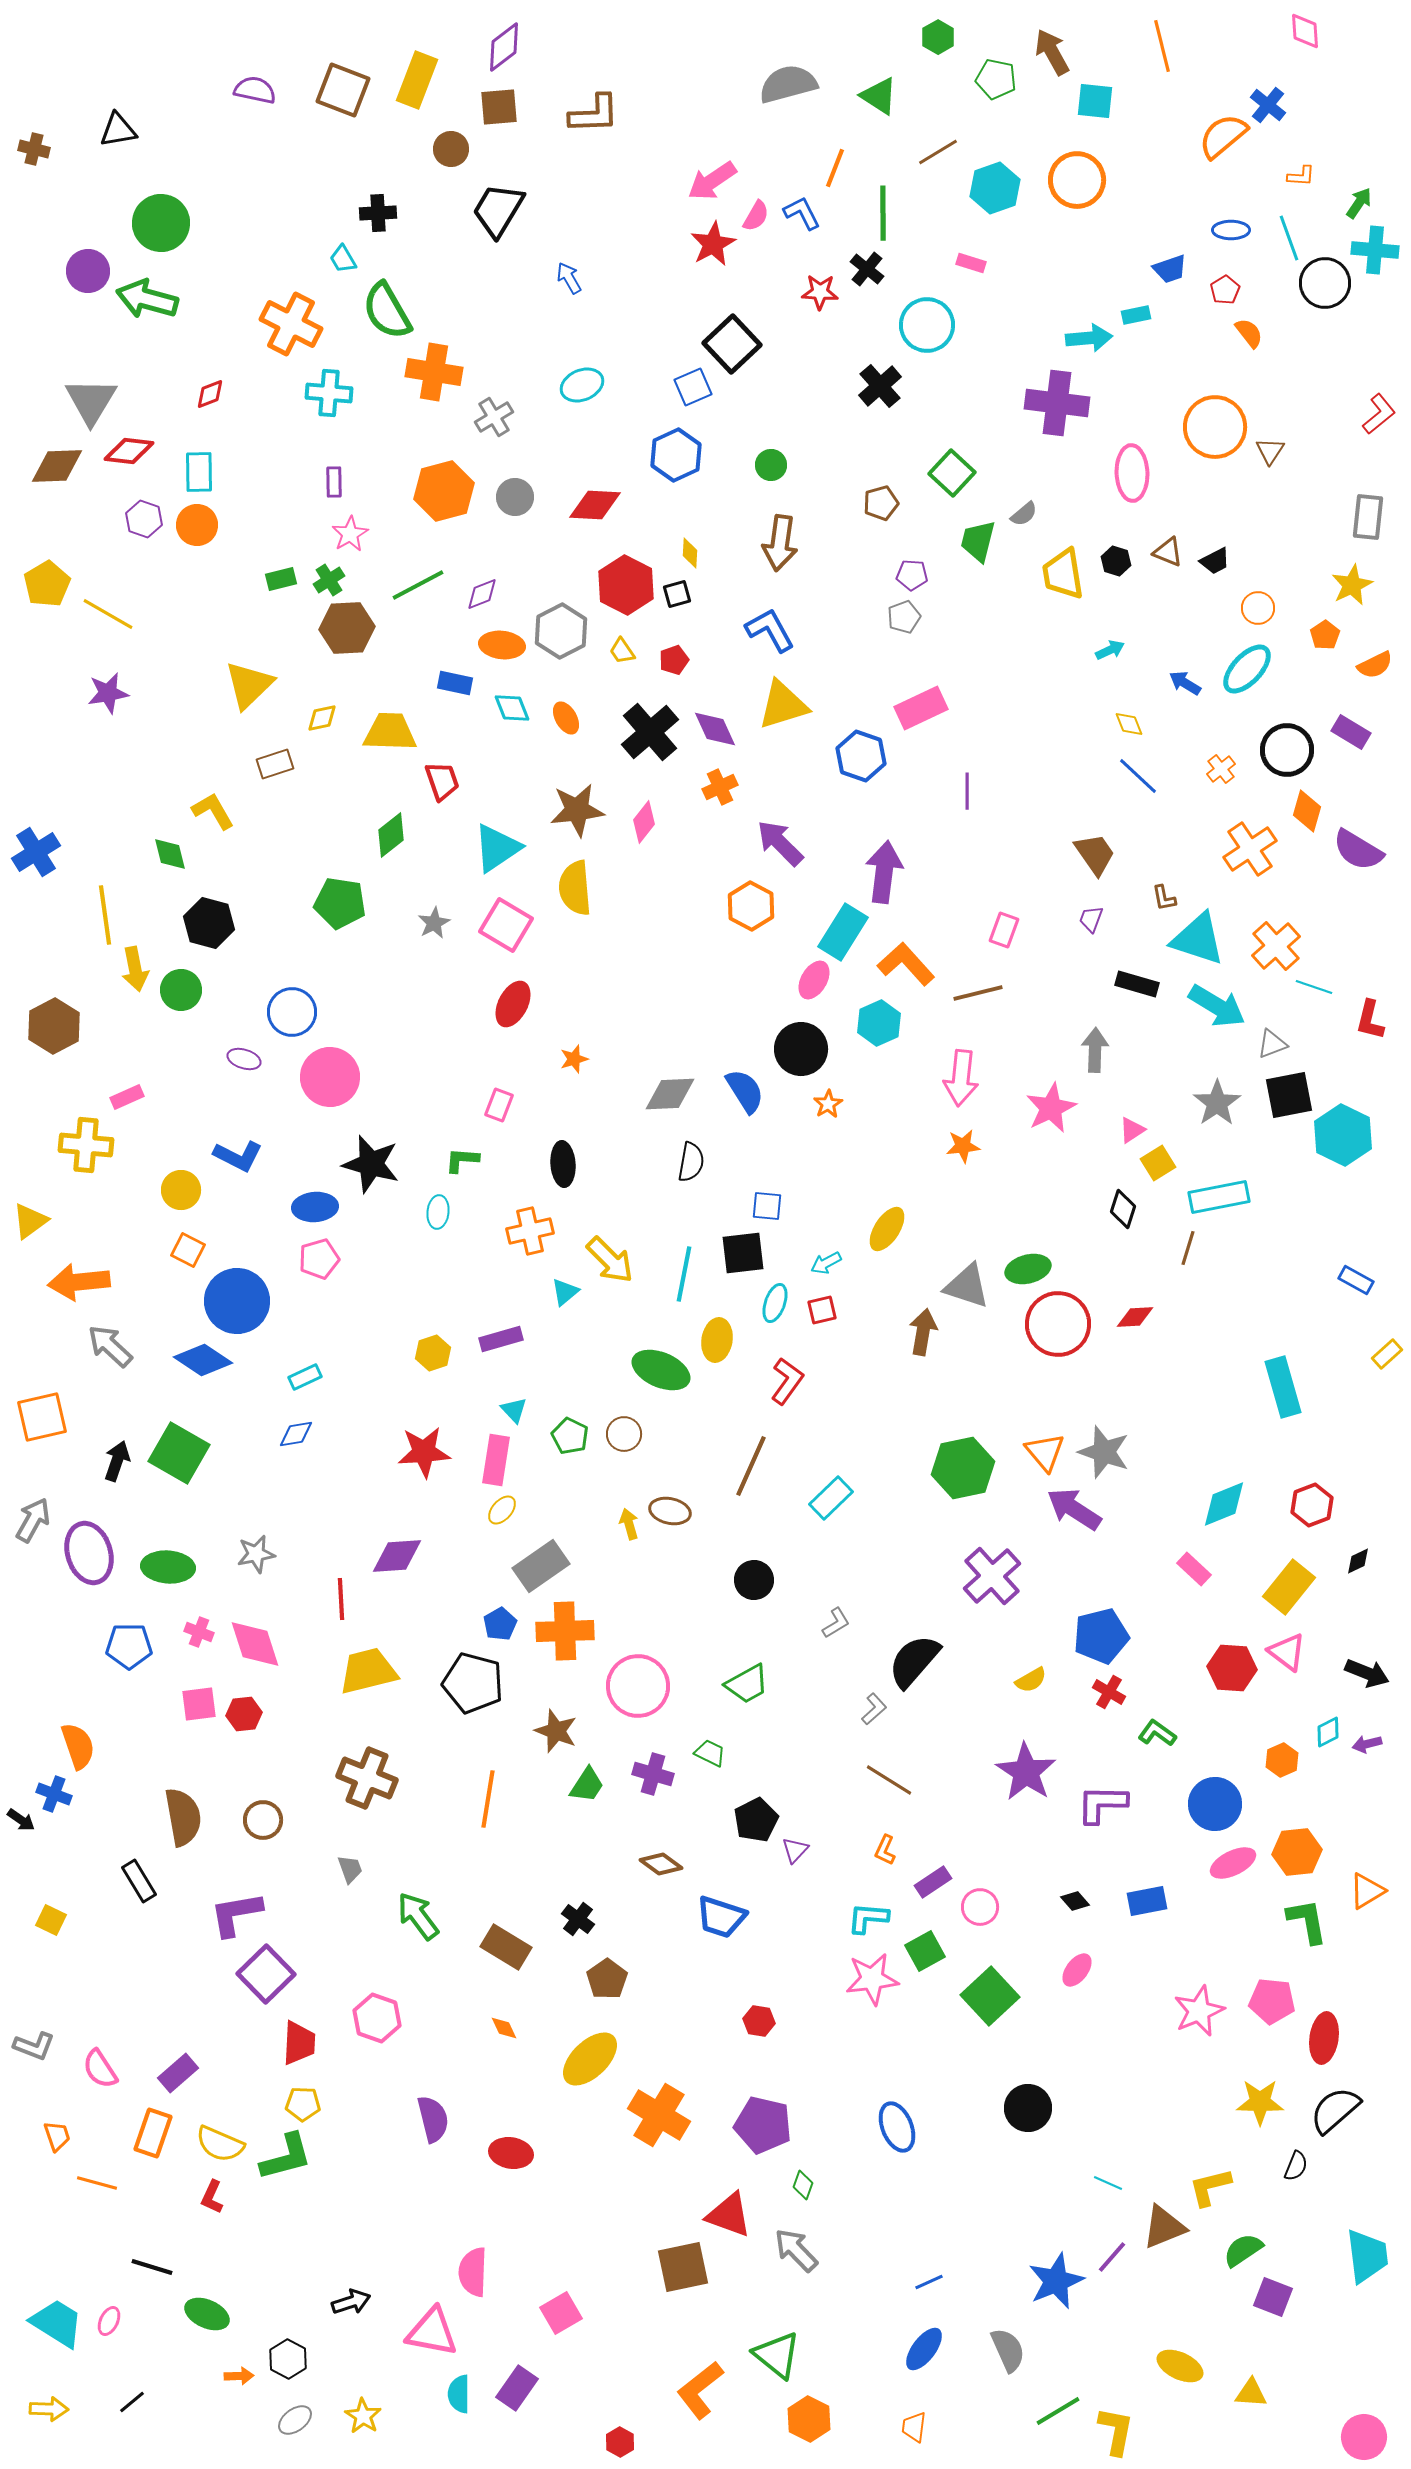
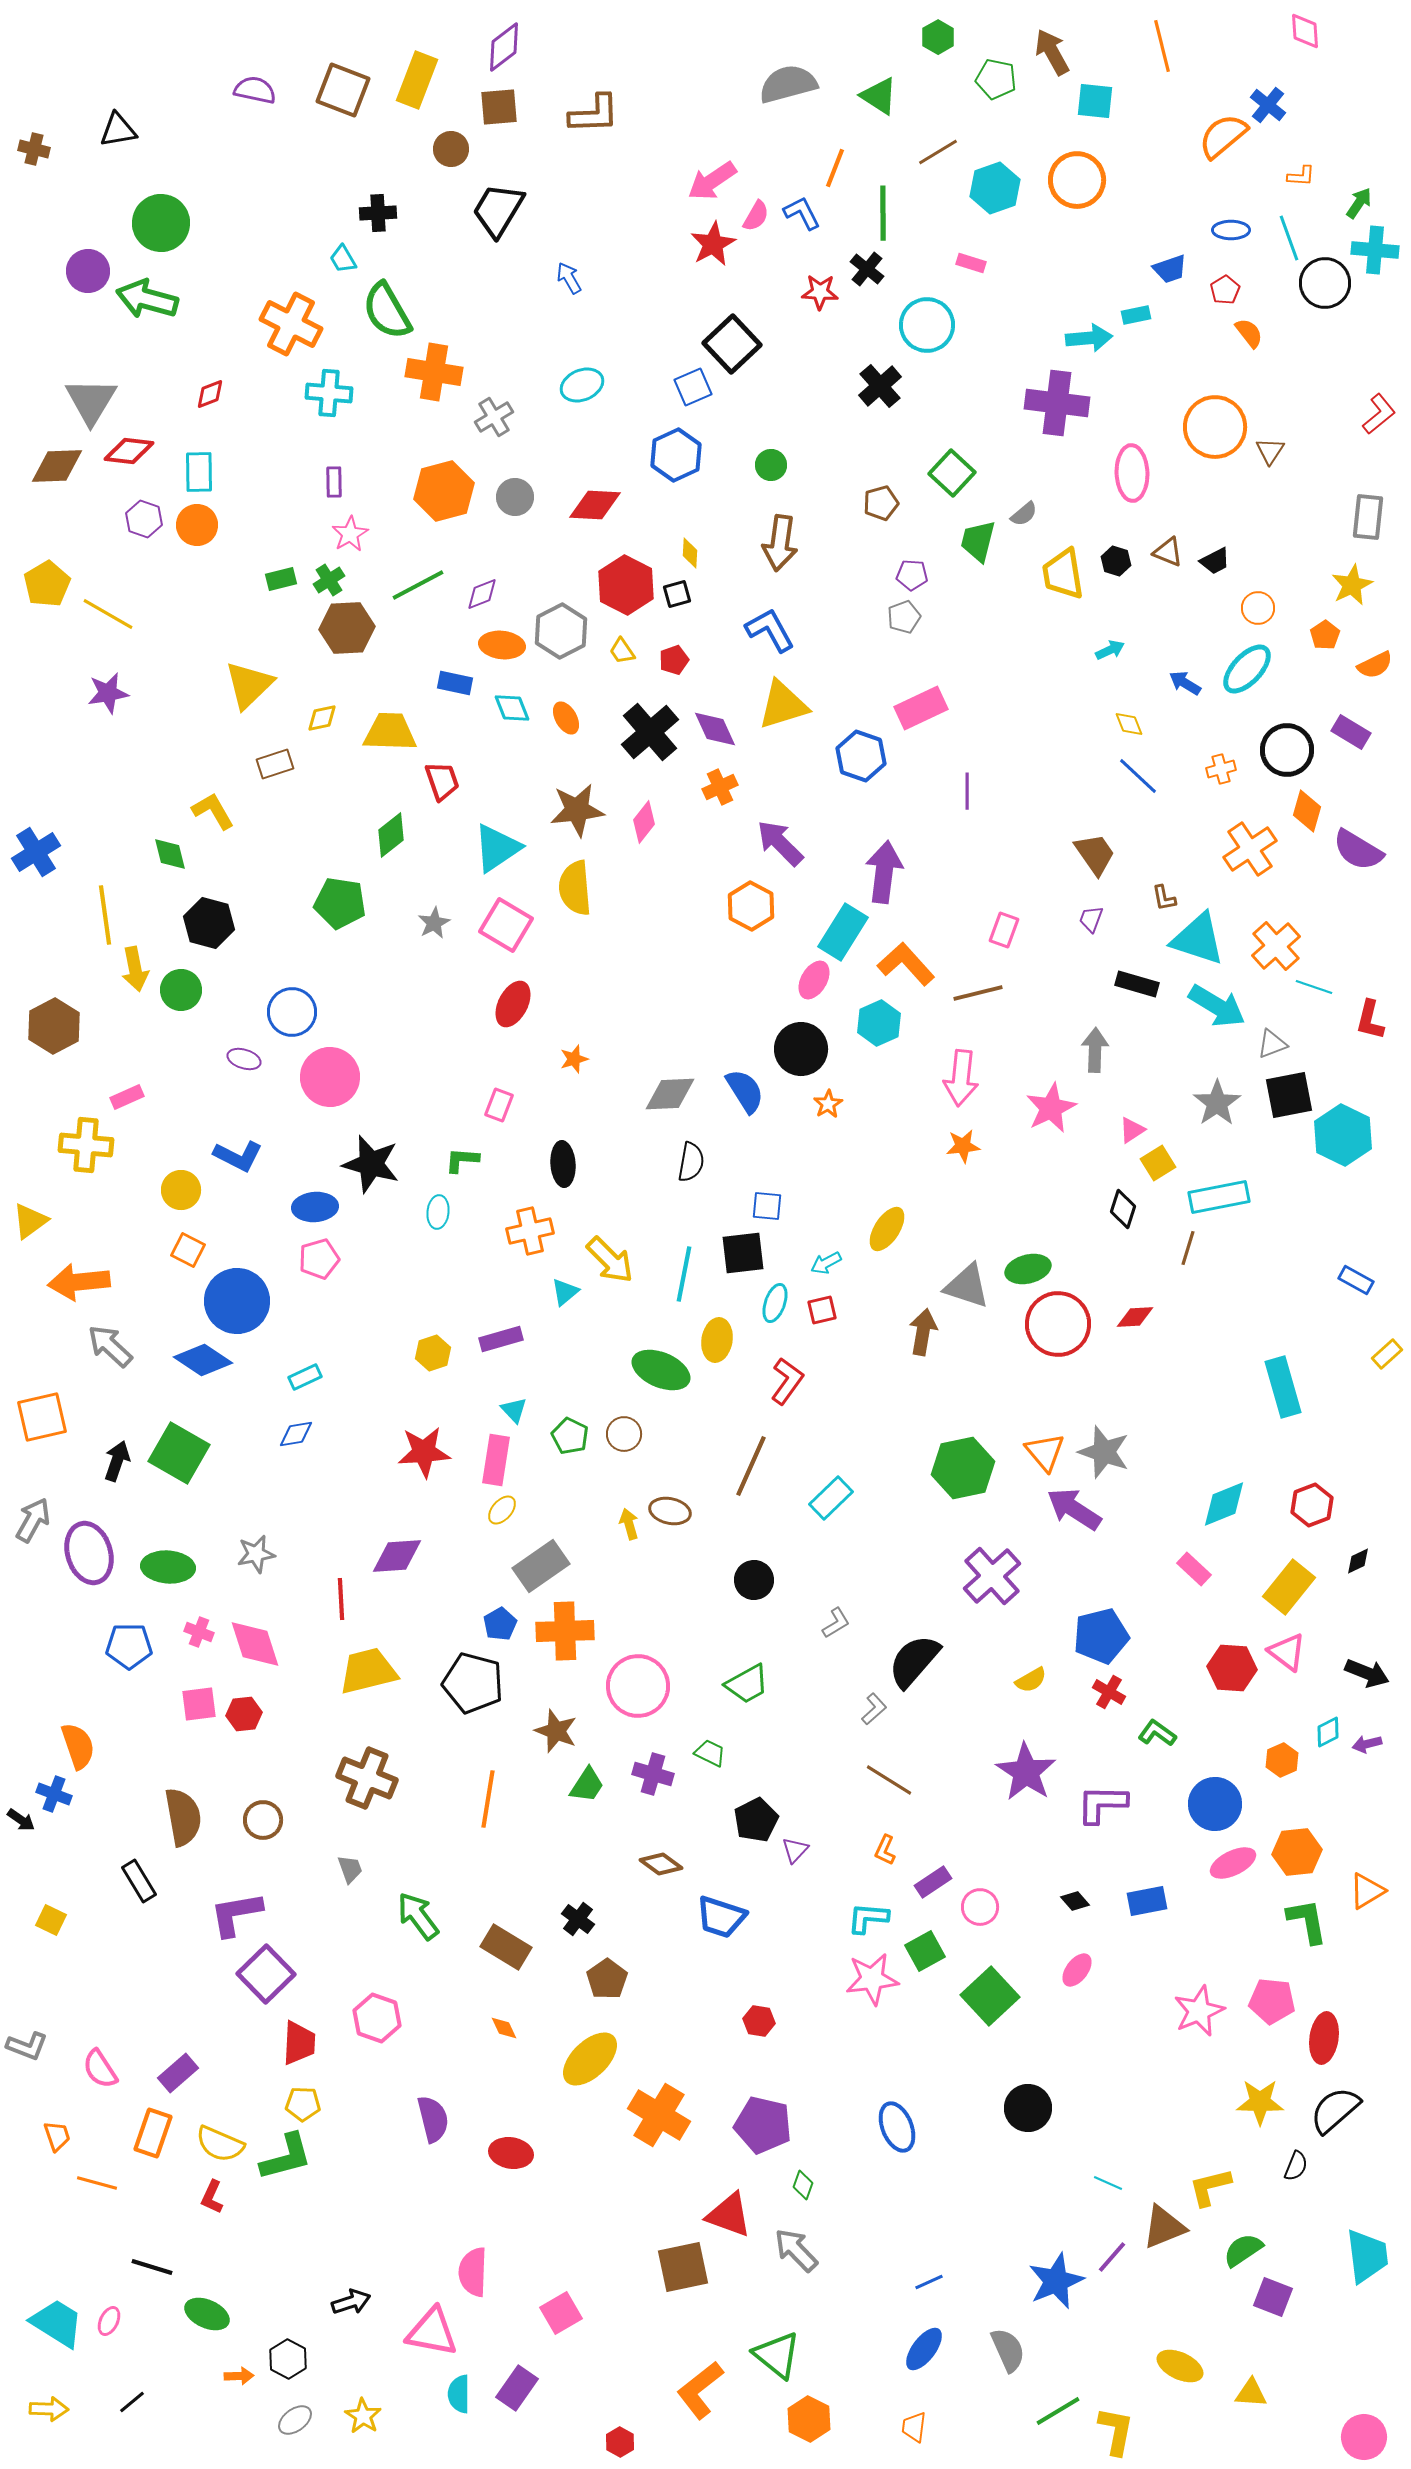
orange cross at (1221, 769): rotated 24 degrees clockwise
gray L-shape at (34, 2046): moved 7 px left
